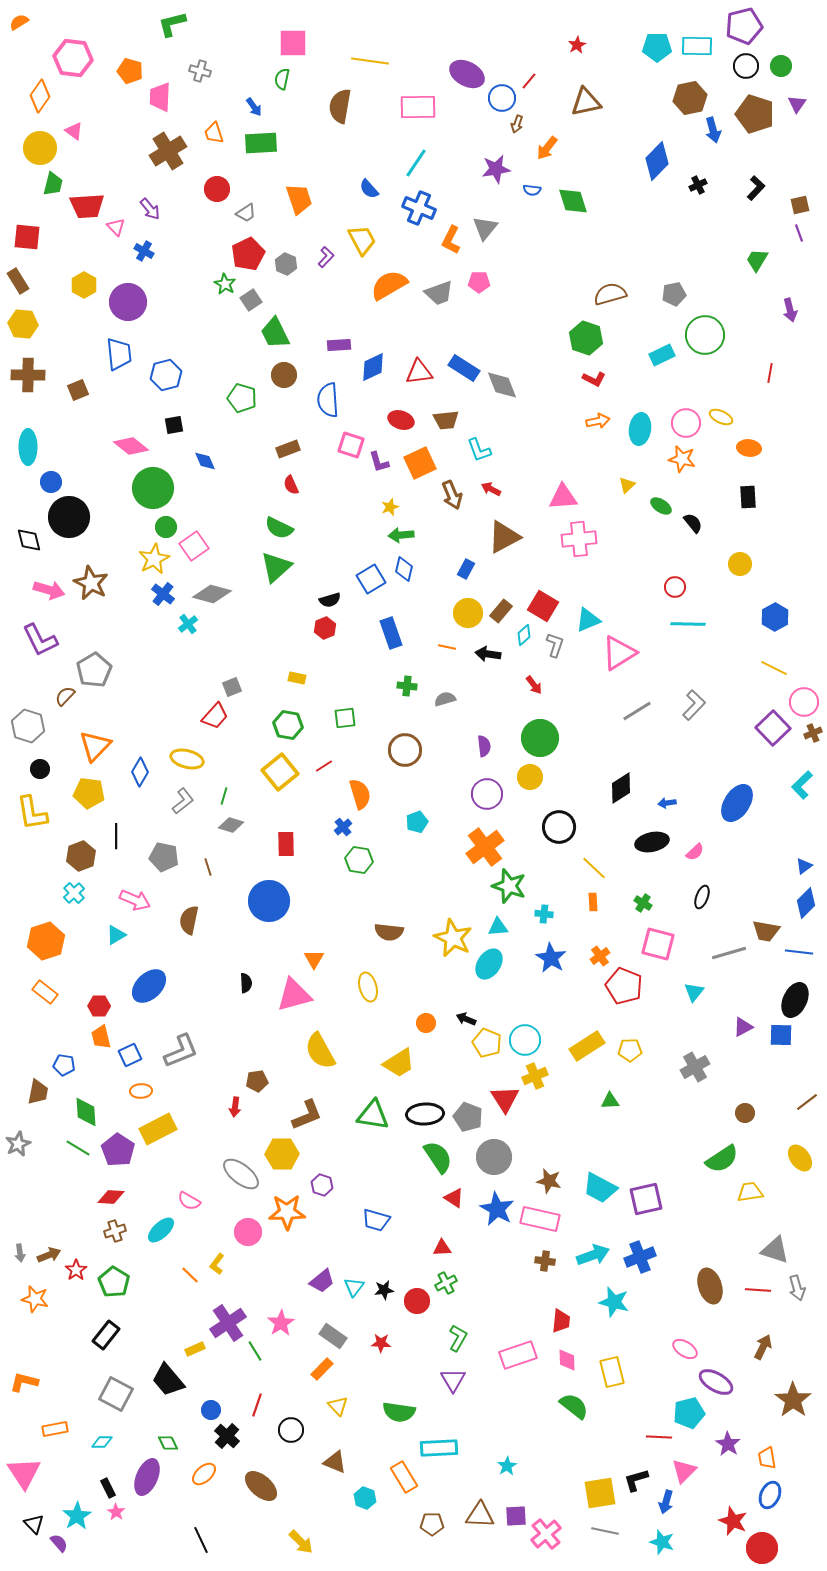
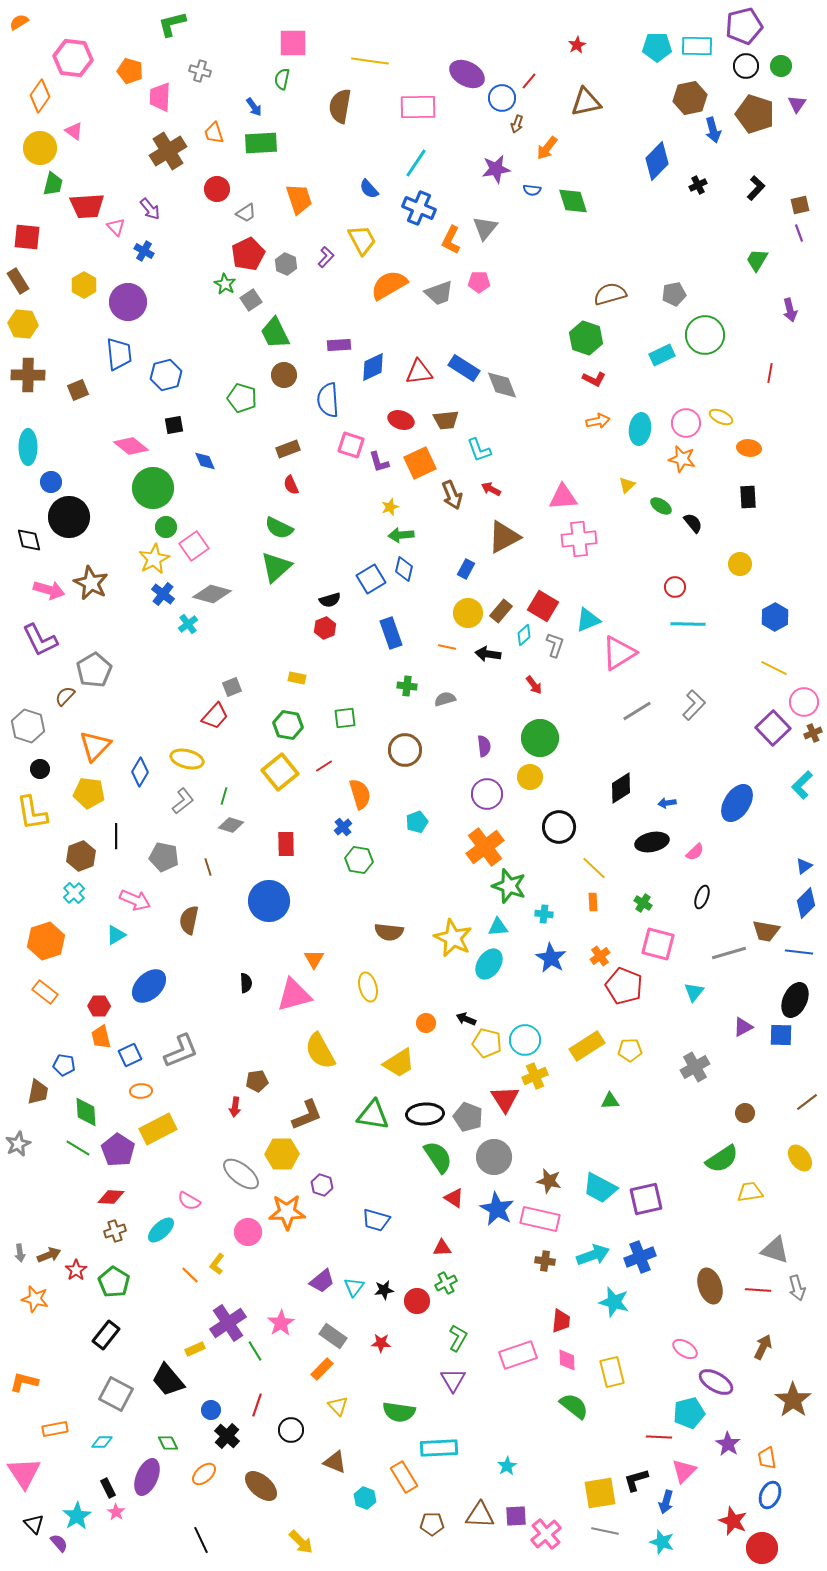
yellow pentagon at (487, 1043): rotated 8 degrees counterclockwise
